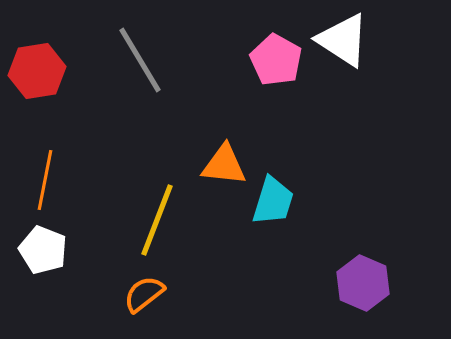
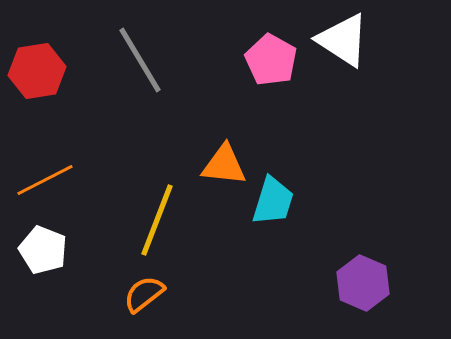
pink pentagon: moved 5 px left
orange line: rotated 52 degrees clockwise
